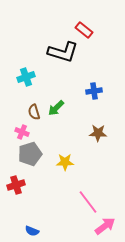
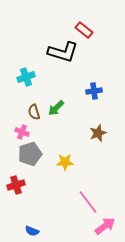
brown star: rotated 24 degrees counterclockwise
